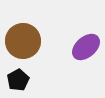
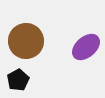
brown circle: moved 3 px right
